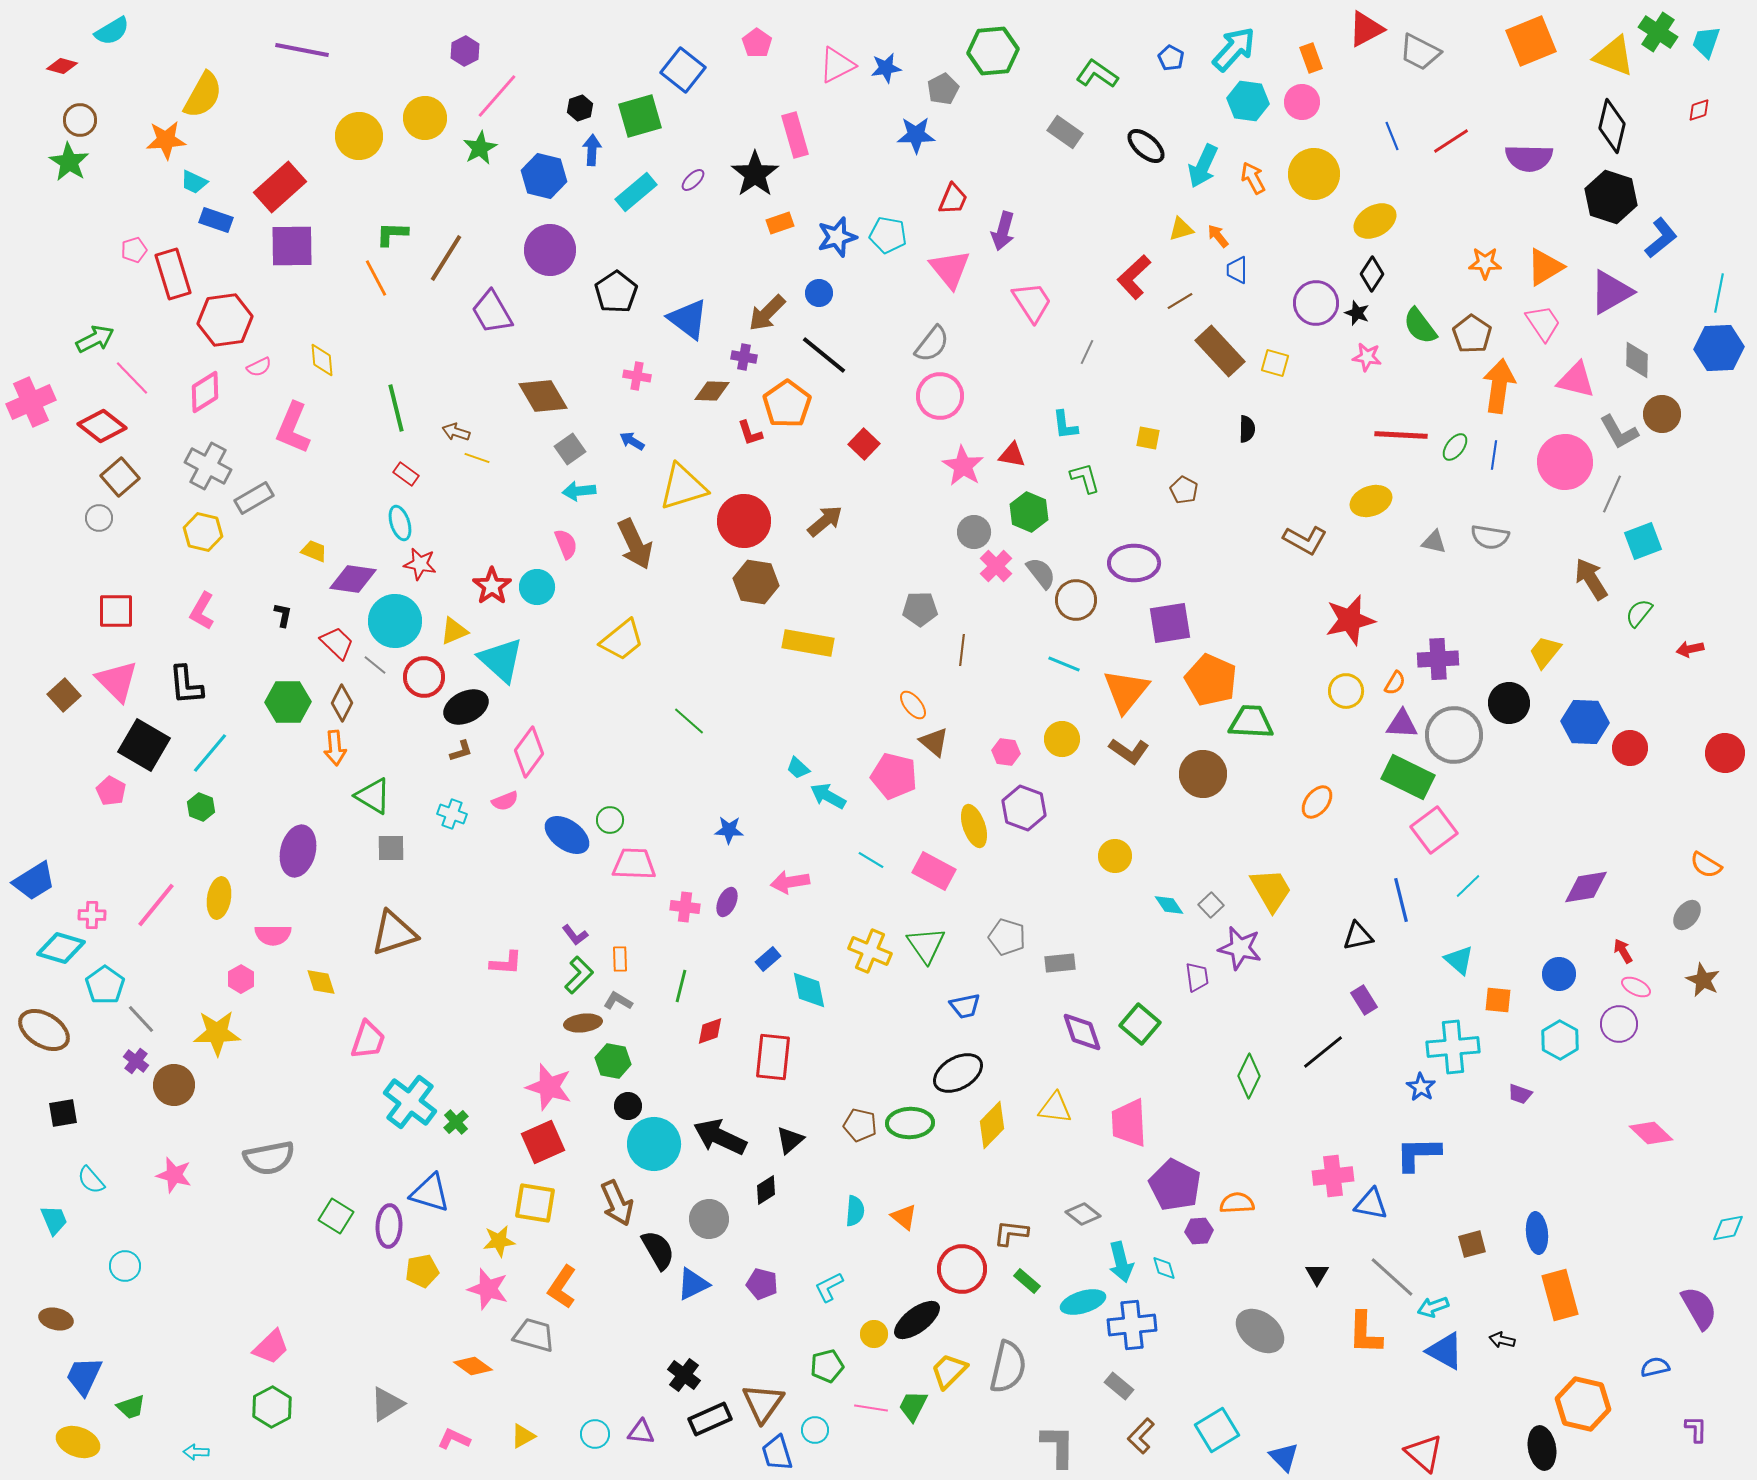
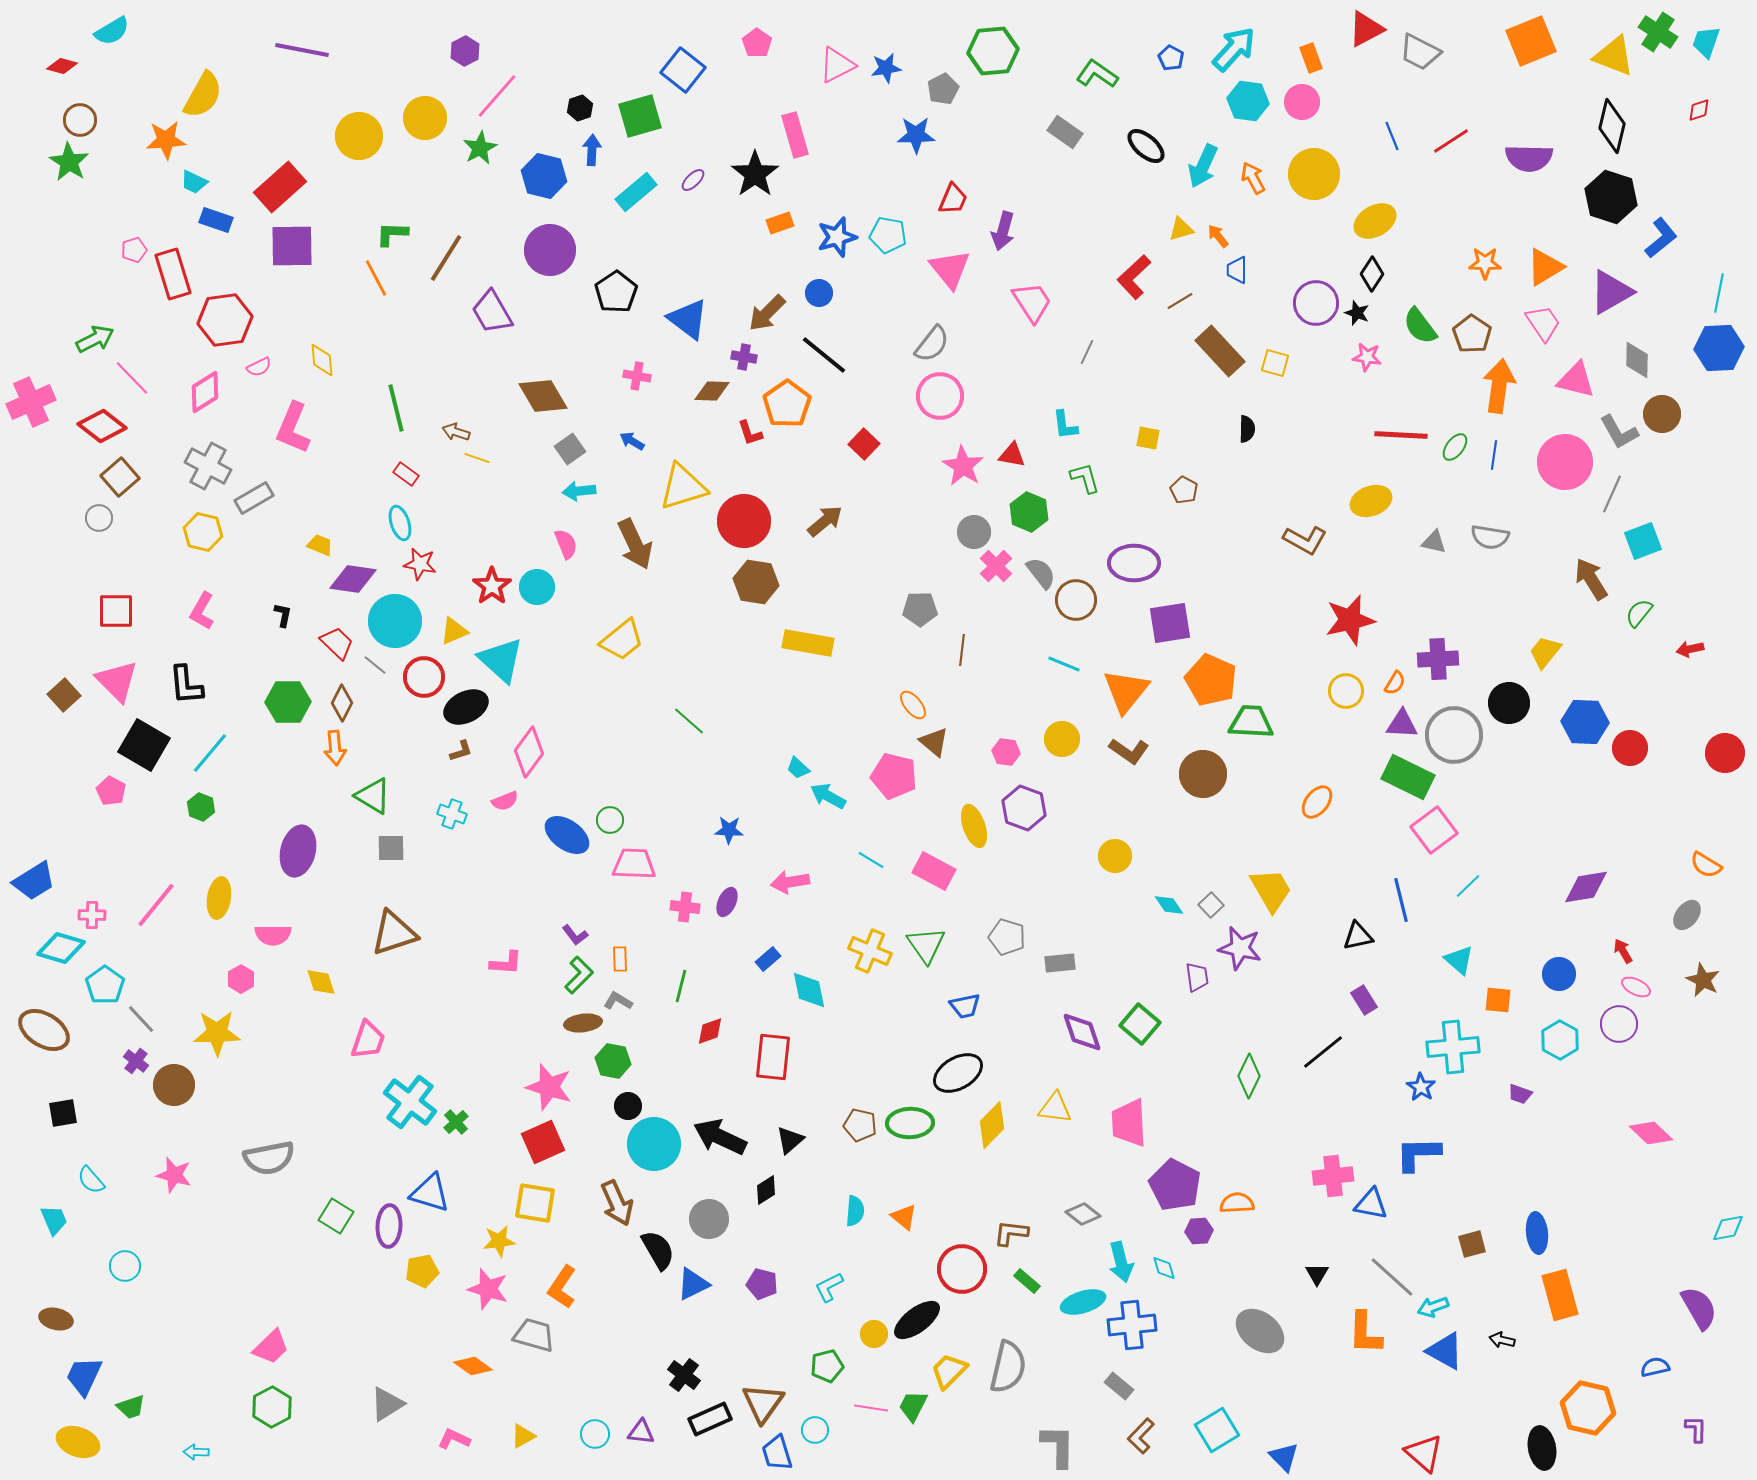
yellow trapezoid at (314, 551): moved 6 px right, 6 px up
orange hexagon at (1583, 1404): moved 5 px right, 4 px down
